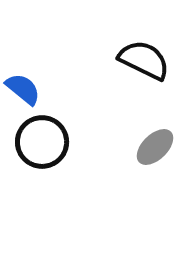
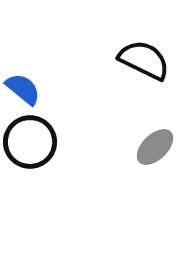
black circle: moved 12 px left
